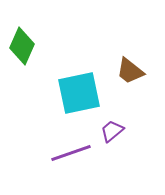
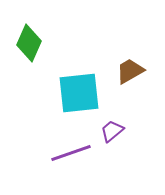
green diamond: moved 7 px right, 3 px up
brown trapezoid: rotated 112 degrees clockwise
cyan square: rotated 6 degrees clockwise
